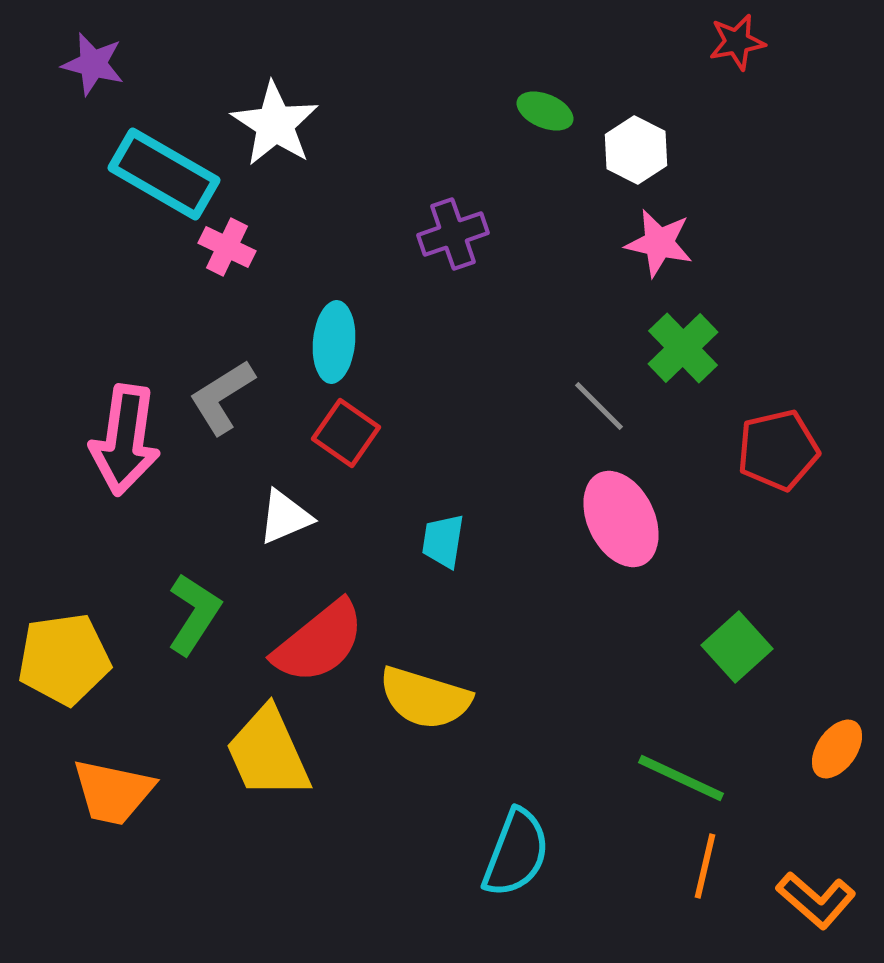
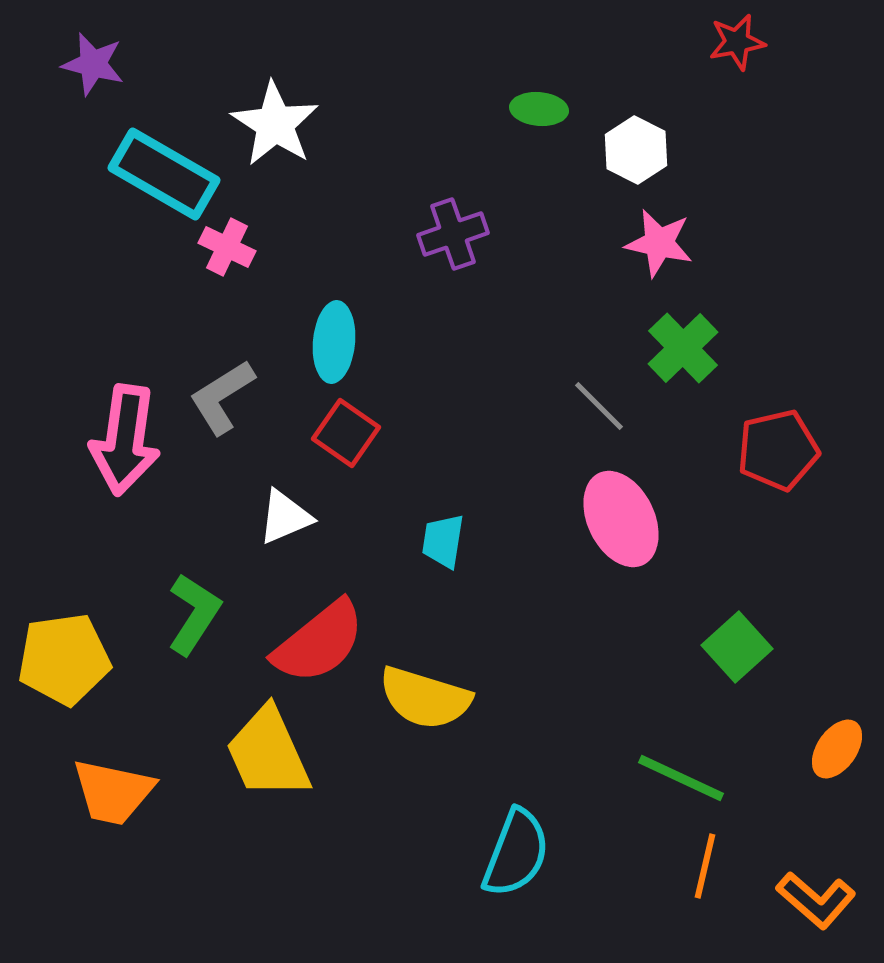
green ellipse: moved 6 px left, 2 px up; rotated 18 degrees counterclockwise
